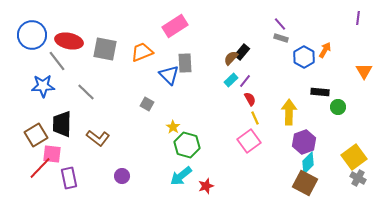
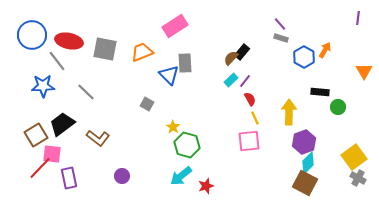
black trapezoid at (62, 124): rotated 52 degrees clockwise
pink square at (249, 141): rotated 30 degrees clockwise
